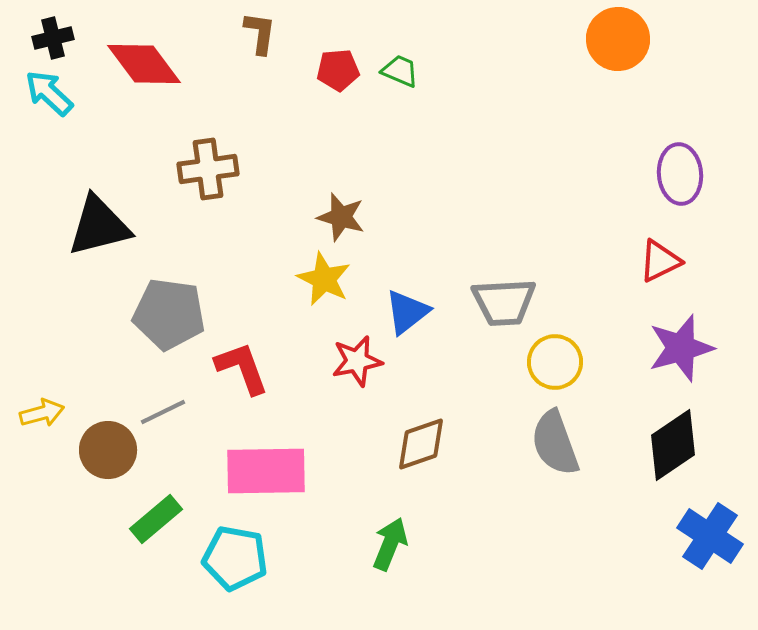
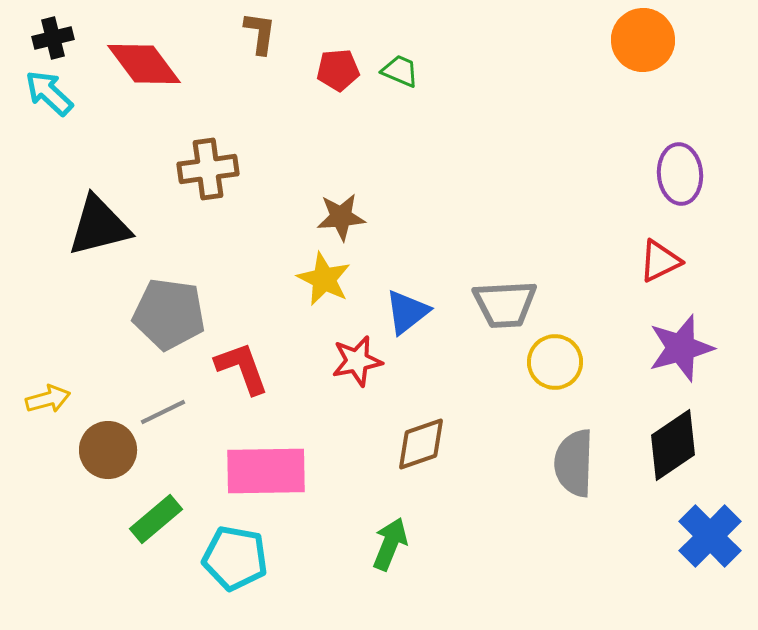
orange circle: moved 25 px right, 1 px down
brown star: rotated 21 degrees counterclockwise
gray trapezoid: moved 1 px right, 2 px down
yellow arrow: moved 6 px right, 14 px up
gray semicircle: moved 19 px right, 20 px down; rotated 22 degrees clockwise
blue cross: rotated 12 degrees clockwise
